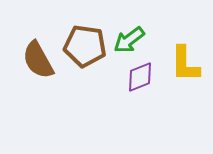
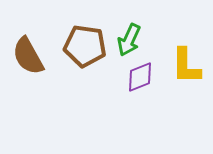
green arrow: rotated 28 degrees counterclockwise
brown semicircle: moved 10 px left, 4 px up
yellow L-shape: moved 1 px right, 2 px down
